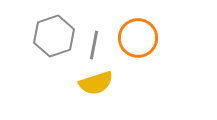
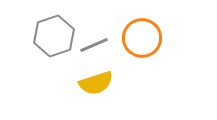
orange circle: moved 4 px right
gray line: rotated 56 degrees clockwise
